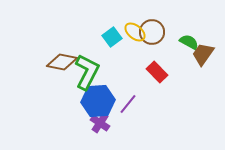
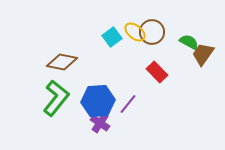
green L-shape: moved 31 px left, 26 px down; rotated 12 degrees clockwise
